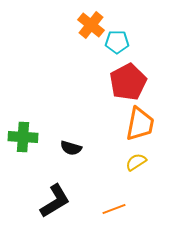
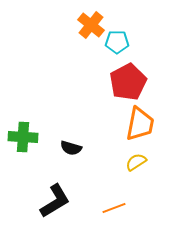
orange line: moved 1 px up
